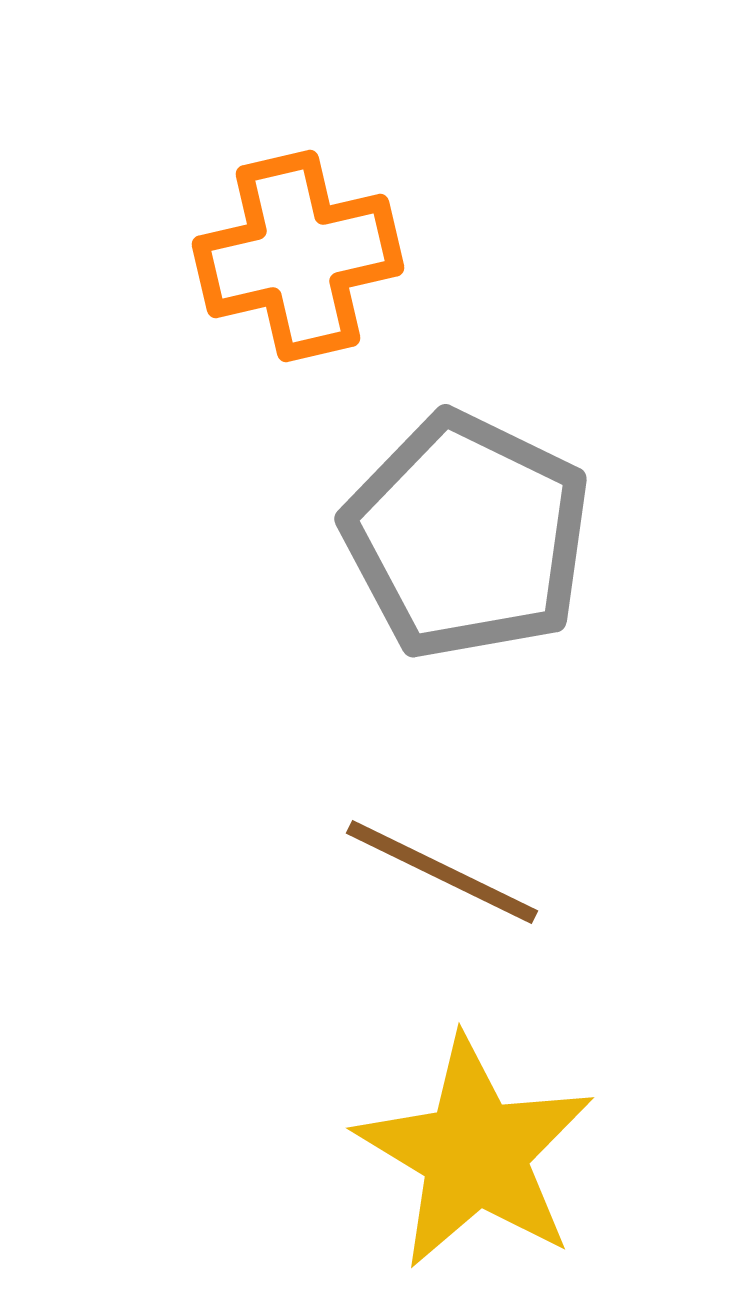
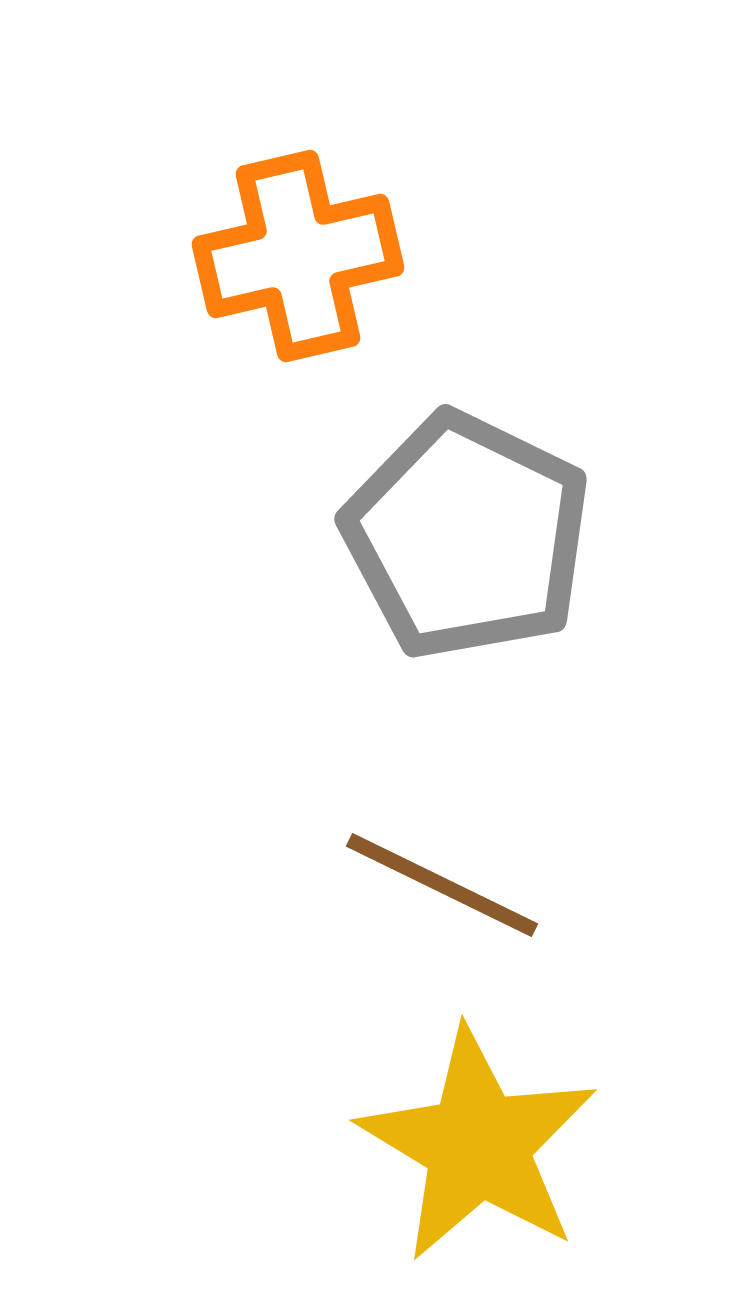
brown line: moved 13 px down
yellow star: moved 3 px right, 8 px up
